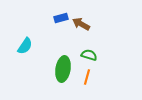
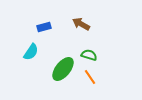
blue rectangle: moved 17 px left, 9 px down
cyan semicircle: moved 6 px right, 6 px down
green ellipse: rotated 30 degrees clockwise
orange line: moved 3 px right; rotated 49 degrees counterclockwise
